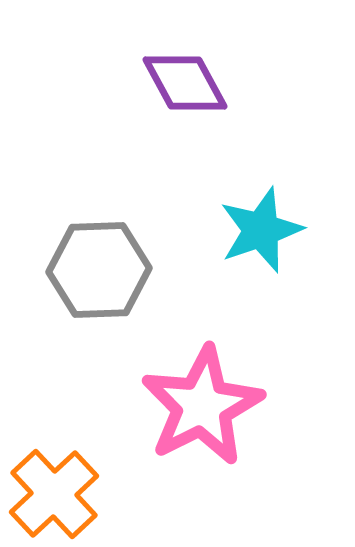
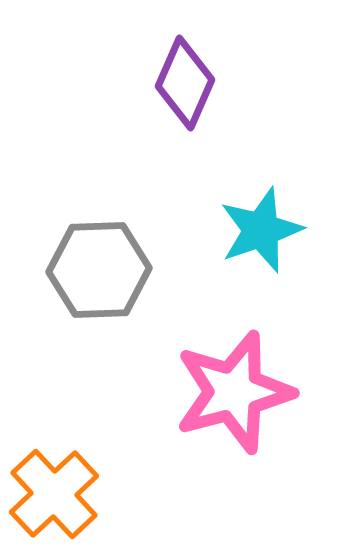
purple diamond: rotated 52 degrees clockwise
pink star: moved 32 px right, 14 px up; rotated 12 degrees clockwise
